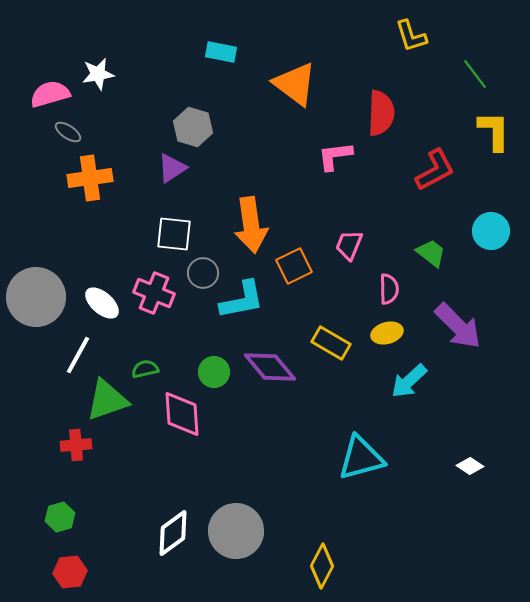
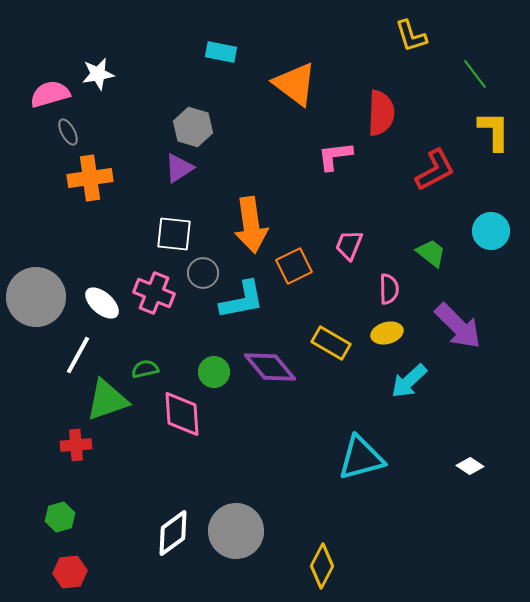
gray ellipse at (68, 132): rotated 28 degrees clockwise
purple triangle at (172, 168): moved 7 px right
